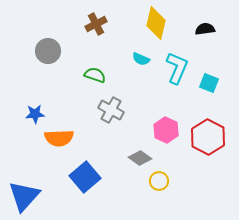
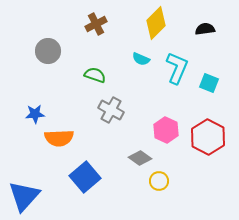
yellow diamond: rotated 32 degrees clockwise
